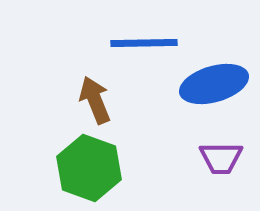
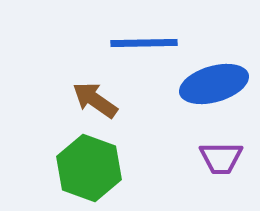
brown arrow: rotated 33 degrees counterclockwise
